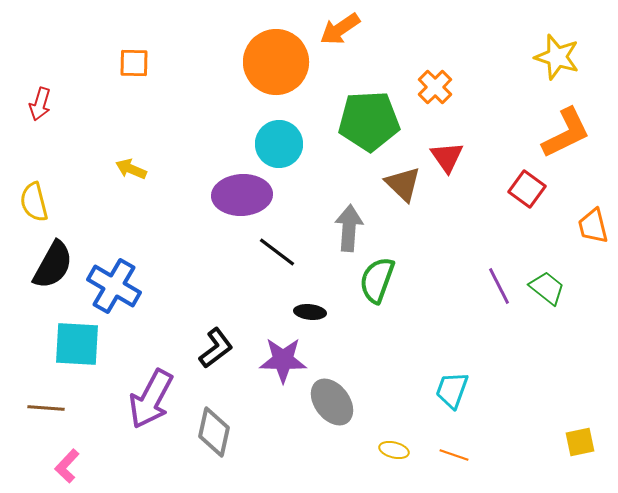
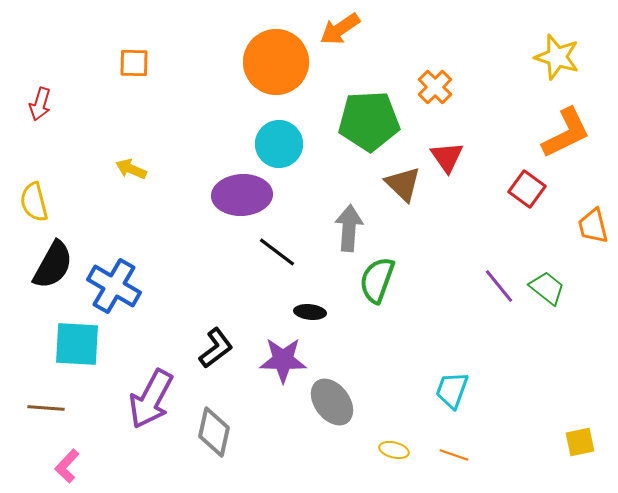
purple line: rotated 12 degrees counterclockwise
